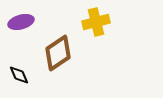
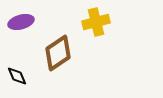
black diamond: moved 2 px left, 1 px down
